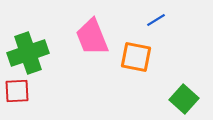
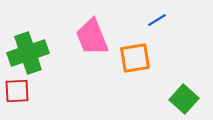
blue line: moved 1 px right
orange square: moved 1 px left, 1 px down; rotated 20 degrees counterclockwise
